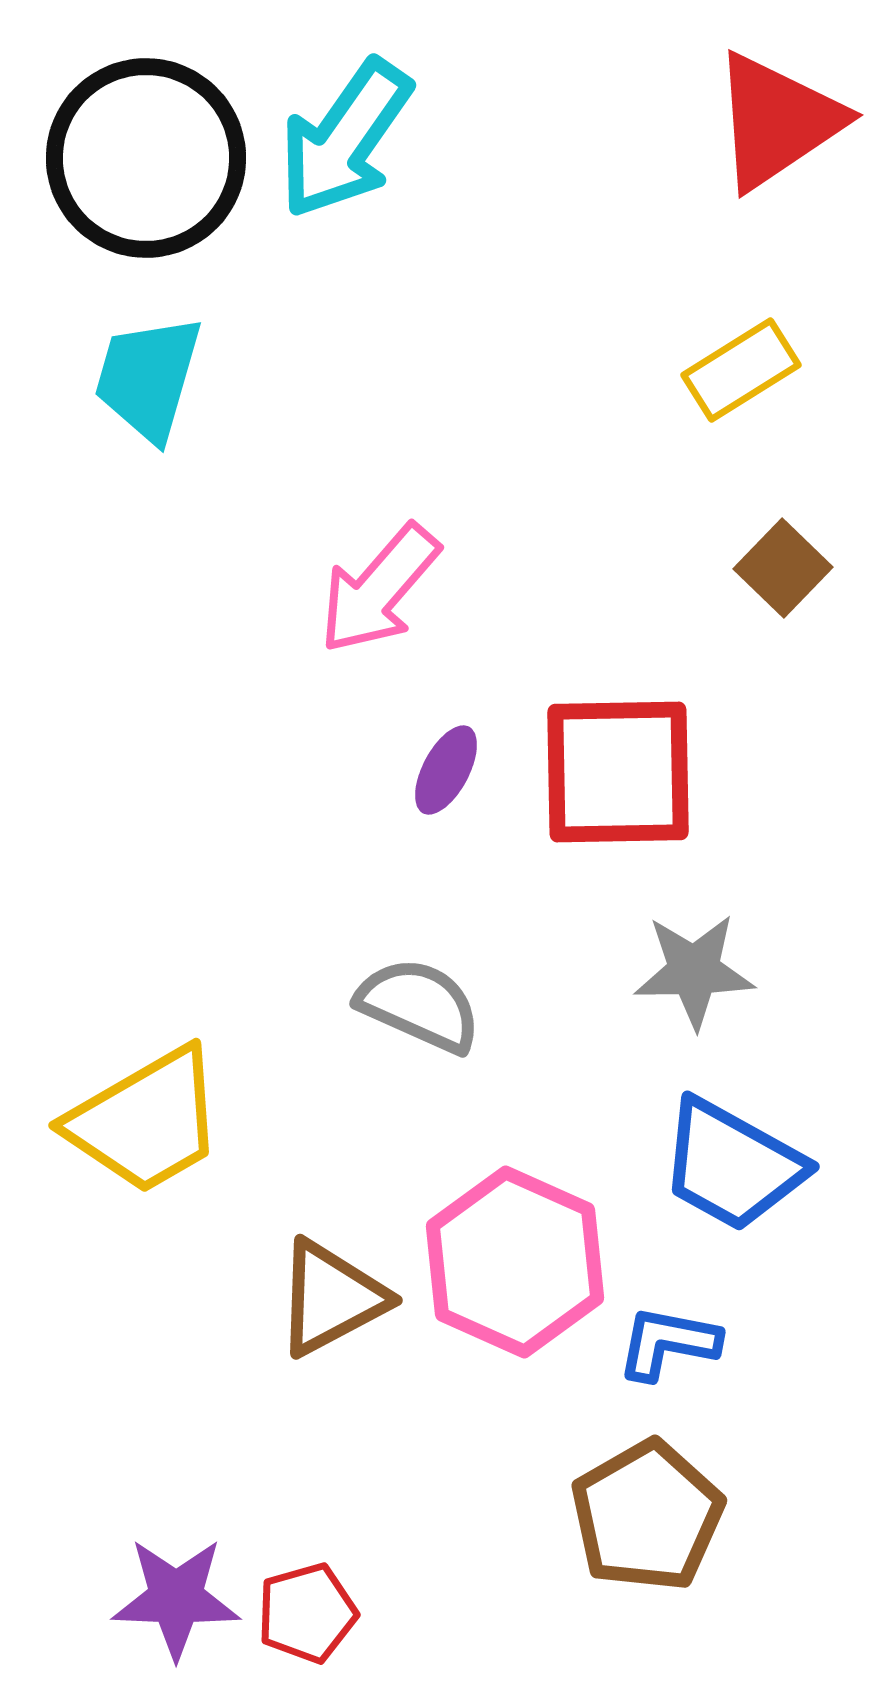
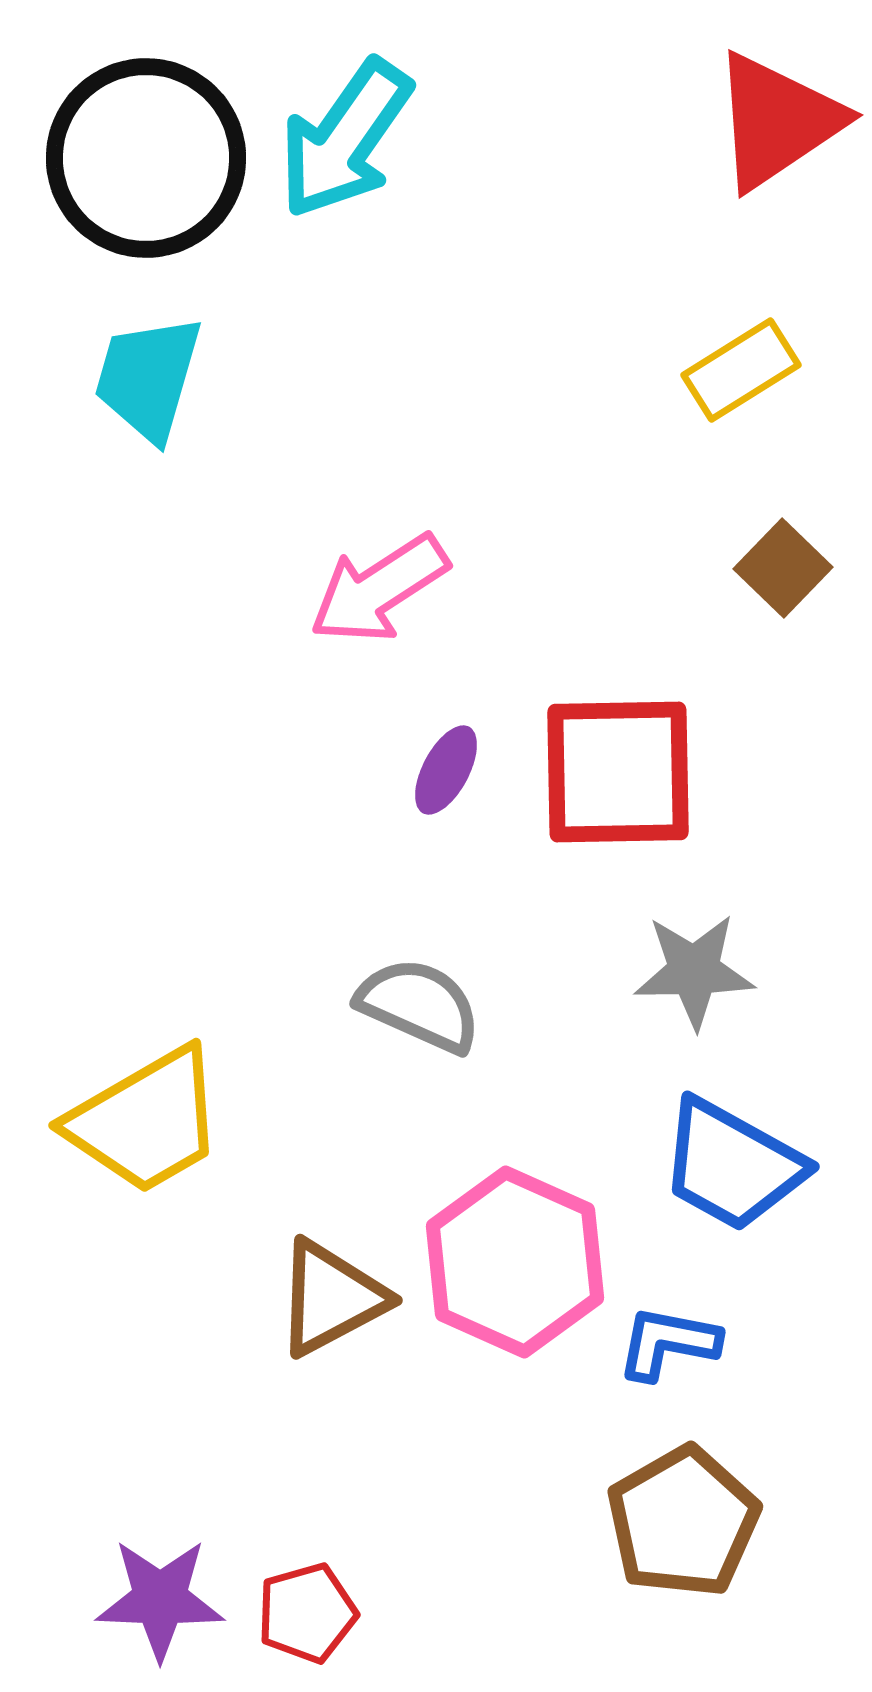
pink arrow: rotated 16 degrees clockwise
brown pentagon: moved 36 px right, 6 px down
purple star: moved 16 px left, 1 px down
